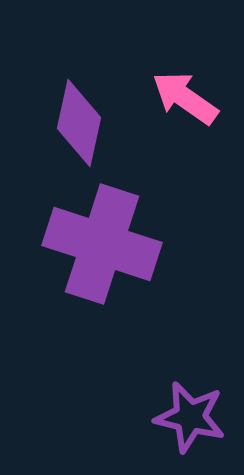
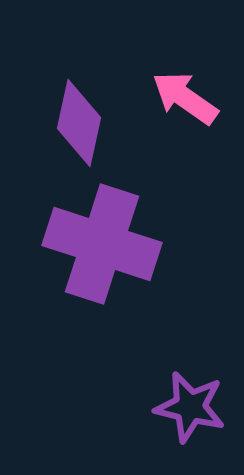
purple star: moved 10 px up
